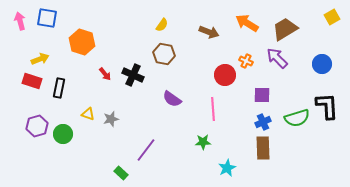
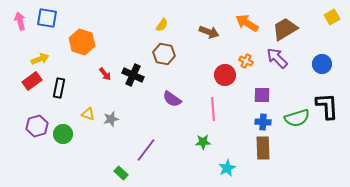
red rectangle: rotated 54 degrees counterclockwise
blue cross: rotated 28 degrees clockwise
